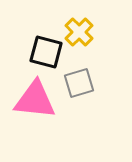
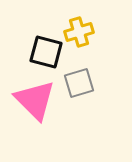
yellow cross: rotated 28 degrees clockwise
pink triangle: rotated 39 degrees clockwise
